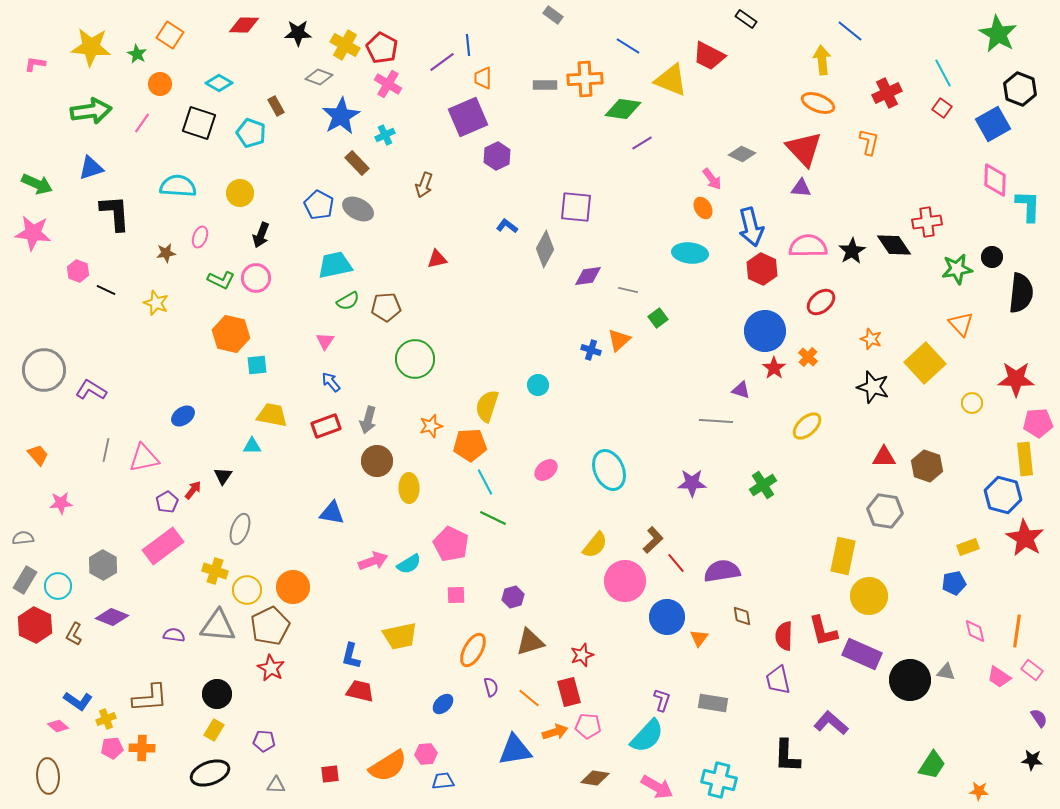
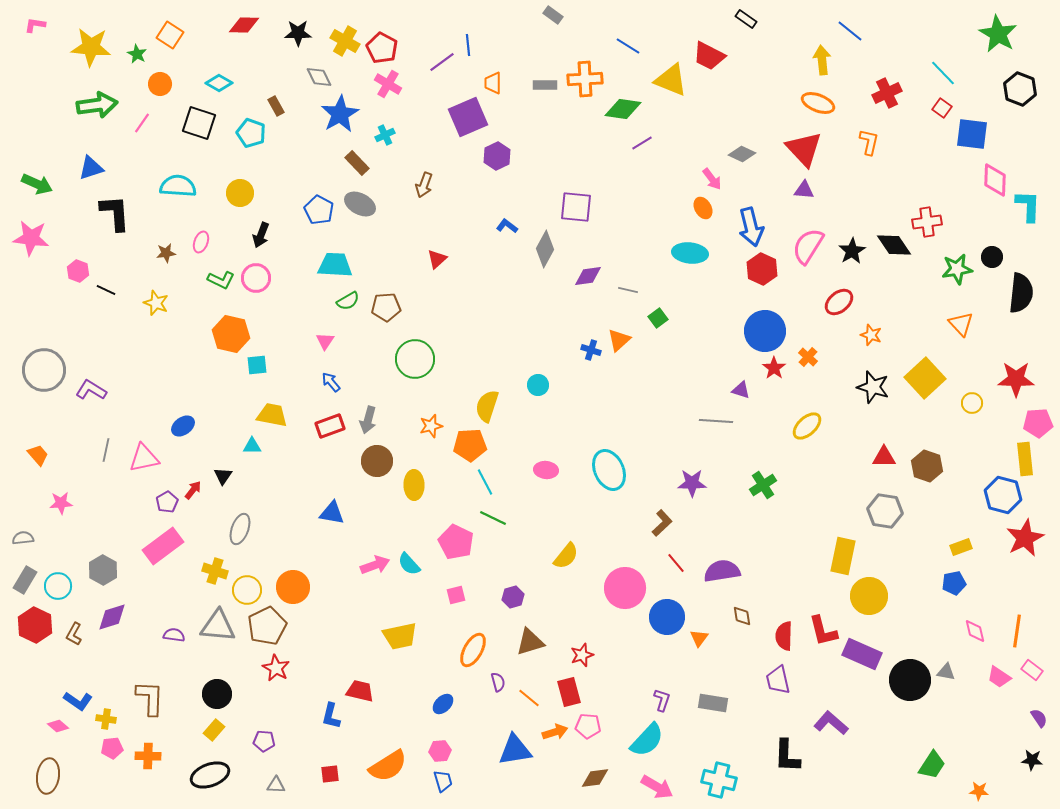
yellow cross at (345, 45): moved 4 px up
pink L-shape at (35, 64): moved 39 px up
cyan line at (943, 73): rotated 16 degrees counterclockwise
gray diamond at (319, 77): rotated 44 degrees clockwise
orange trapezoid at (483, 78): moved 10 px right, 5 px down
green arrow at (91, 111): moved 6 px right, 6 px up
blue star at (341, 116): moved 1 px left, 2 px up
blue square at (993, 124): moved 21 px left, 10 px down; rotated 36 degrees clockwise
purple triangle at (801, 188): moved 3 px right, 2 px down
blue pentagon at (319, 205): moved 5 px down
gray ellipse at (358, 209): moved 2 px right, 5 px up
pink star at (33, 233): moved 2 px left, 5 px down
pink ellipse at (200, 237): moved 1 px right, 5 px down
pink semicircle at (808, 246): rotated 57 degrees counterclockwise
red triangle at (437, 259): rotated 30 degrees counterclockwise
cyan trapezoid at (335, 265): rotated 15 degrees clockwise
red ellipse at (821, 302): moved 18 px right
orange star at (871, 339): moved 4 px up
yellow square at (925, 363): moved 15 px down
blue ellipse at (183, 416): moved 10 px down
red rectangle at (326, 426): moved 4 px right
pink ellipse at (546, 470): rotated 45 degrees clockwise
yellow ellipse at (409, 488): moved 5 px right, 3 px up
red star at (1025, 538): rotated 15 degrees clockwise
brown L-shape at (653, 540): moved 9 px right, 17 px up
pink pentagon at (451, 544): moved 5 px right, 2 px up
yellow semicircle at (595, 545): moved 29 px left, 11 px down
yellow rectangle at (968, 547): moved 7 px left
pink arrow at (373, 561): moved 2 px right, 4 px down
cyan semicircle at (409, 564): rotated 80 degrees clockwise
gray hexagon at (103, 565): moved 5 px down
pink circle at (625, 581): moved 7 px down
pink square at (456, 595): rotated 12 degrees counterclockwise
purple diamond at (112, 617): rotated 40 degrees counterclockwise
brown pentagon at (270, 626): moved 3 px left
blue L-shape at (351, 656): moved 20 px left, 60 px down
red star at (271, 668): moved 5 px right
purple semicircle at (491, 687): moved 7 px right, 5 px up
brown L-shape at (150, 698): rotated 84 degrees counterclockwise
yellow cross at (106, 719): rotated 30 degrees clockwise
yellow rectangle at (214, 730): rotated 10 degrees clockwise
cyan semicircle at (647, 736): moved 4 px down
orange cross at (142, 748): moved 6 px right, 8 px down
pink hexagon at (426, 754): moved 14 px right, 3 px up
black ellipse at (210, 773): moved 2 px down
brown ellipse at (48, 776): rotated 12 degrees clockwise
brown diamond at (595, 778): rotated 16 degrees counterclockwise
blue trapezoid at (443, 781): rotated 80 degrees clockwise
